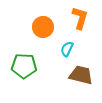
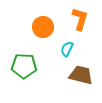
orange L-shape: moved 1 px down
